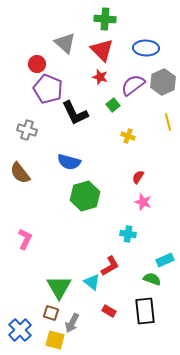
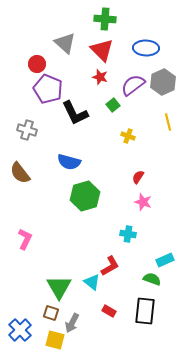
black rectangle: rotated 12 degrees clockwise
